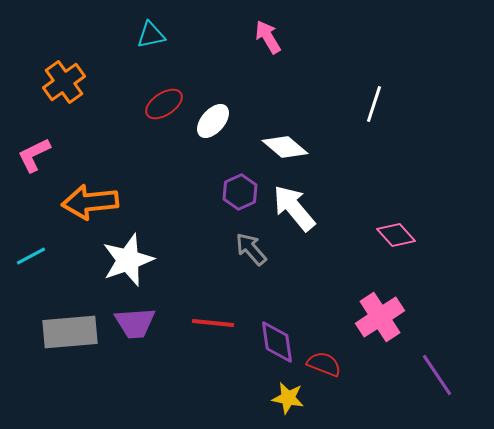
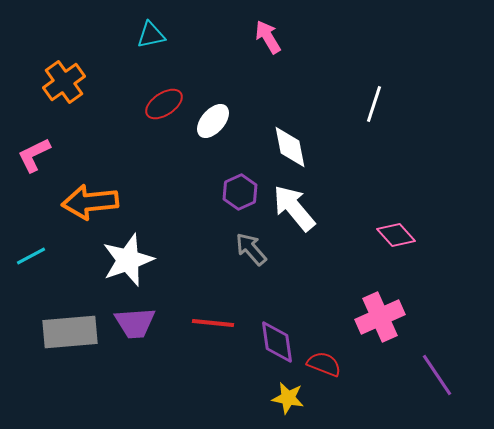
white diamond: moved 5 px right; rotated 39 degrees clockwise
pink cross: rotated 9 degrees clockwise
